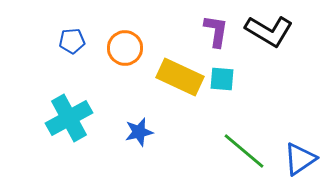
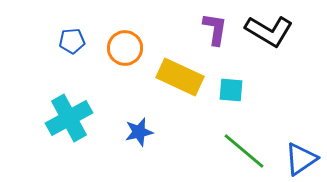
purple L-shape: moved 1 px left, 2 px up
cyan square: moved 9 px right, 11 px down
blue triangle: moved 1 px right
